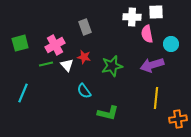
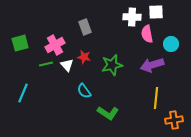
green star: moved 1 px up
green L-shape: rotated 20 degrees clockwise
orange cross: moved 4 px left, 1 px down
